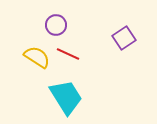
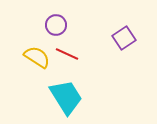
red line: moved 1 px left
